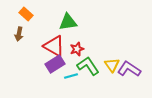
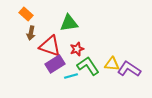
green triangle: moved 1 px right, 1 px down
brown arrow: moved 12 px right, 1 px up
red triangle: moved 4 px left; rotated 10 degrees counterclockwise
yellow triangle: moved 1 px up; rotated 49 degrees counterclockwise
